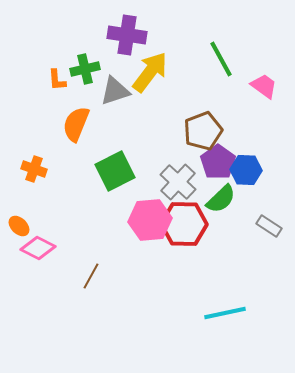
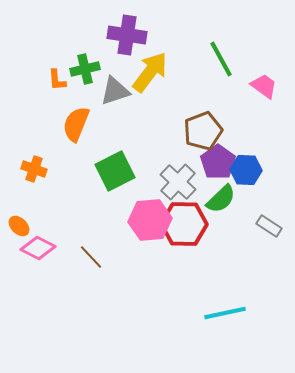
brown line: moved 19 px up; rotated 72 degrees counterclockwise
